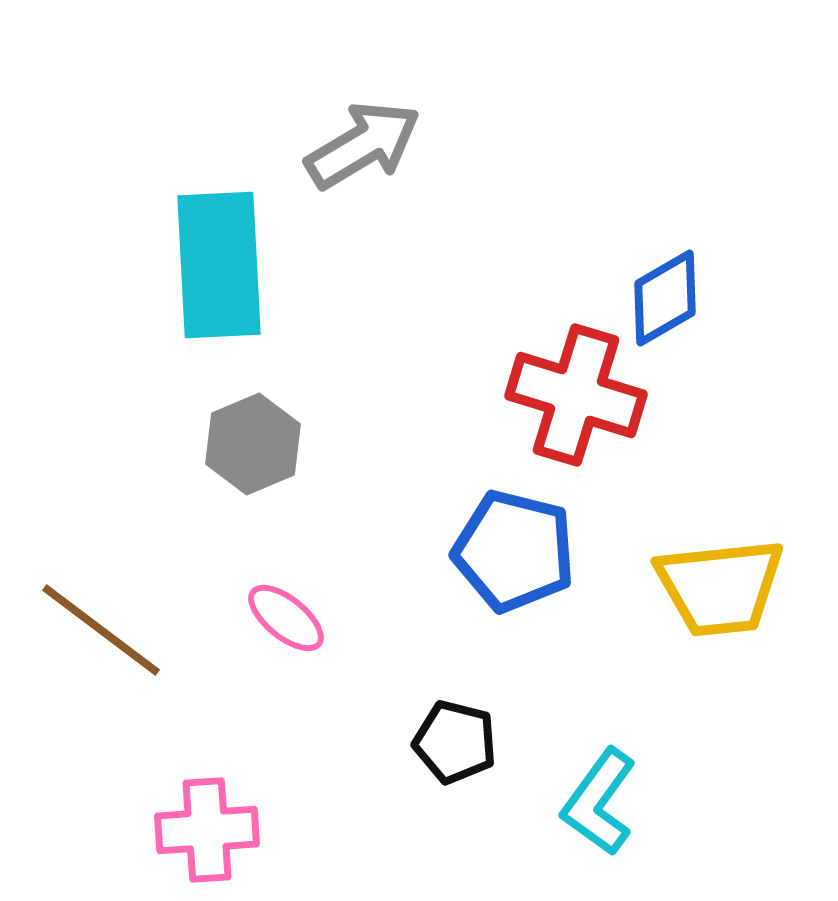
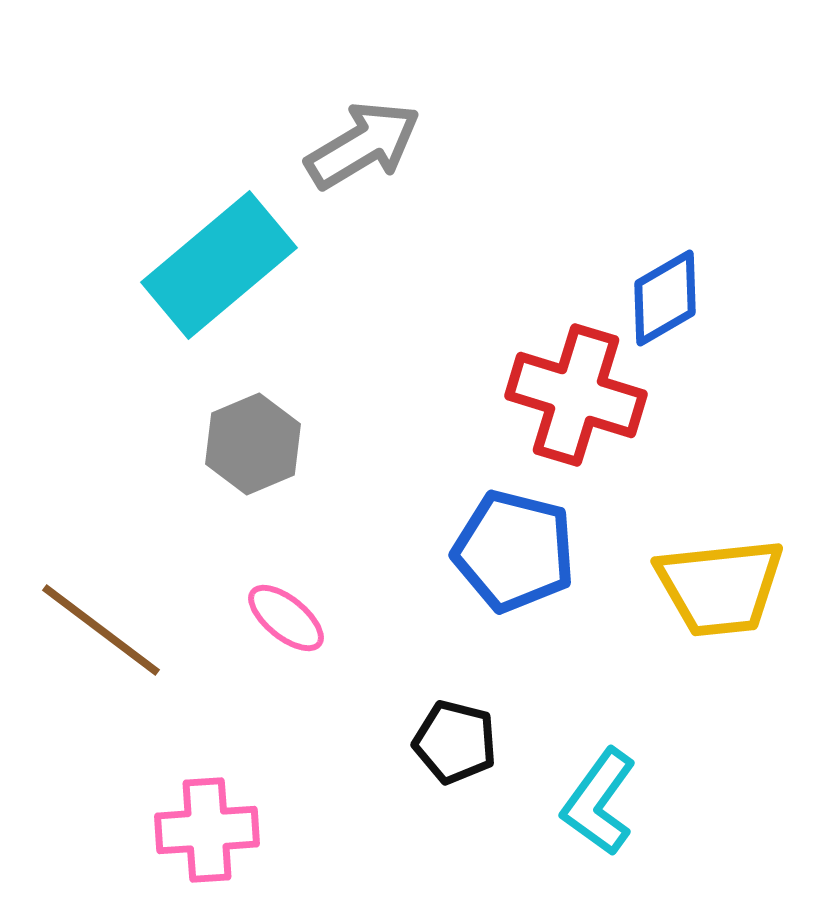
cyan rectangle: rotated 53 degrees clockwise
